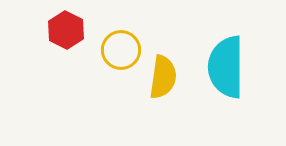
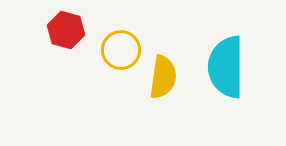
red hexagon: rotated 12 degrees counterclockwise
